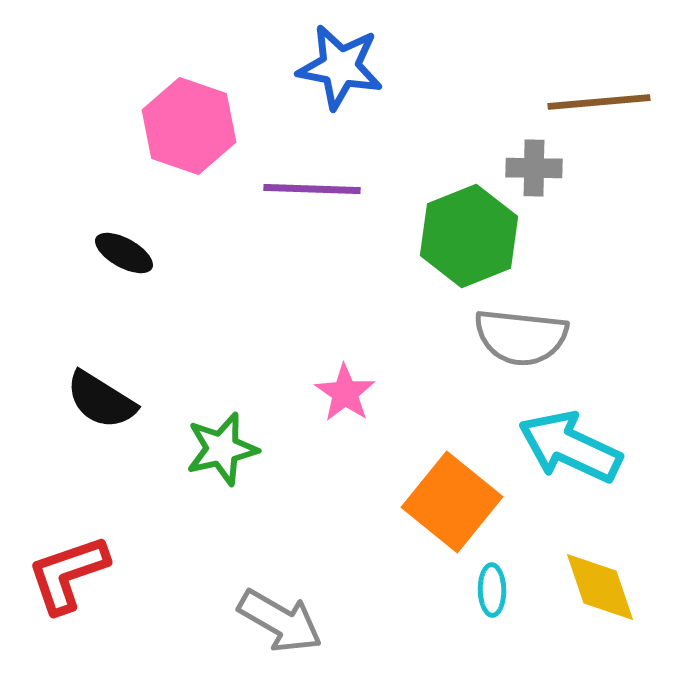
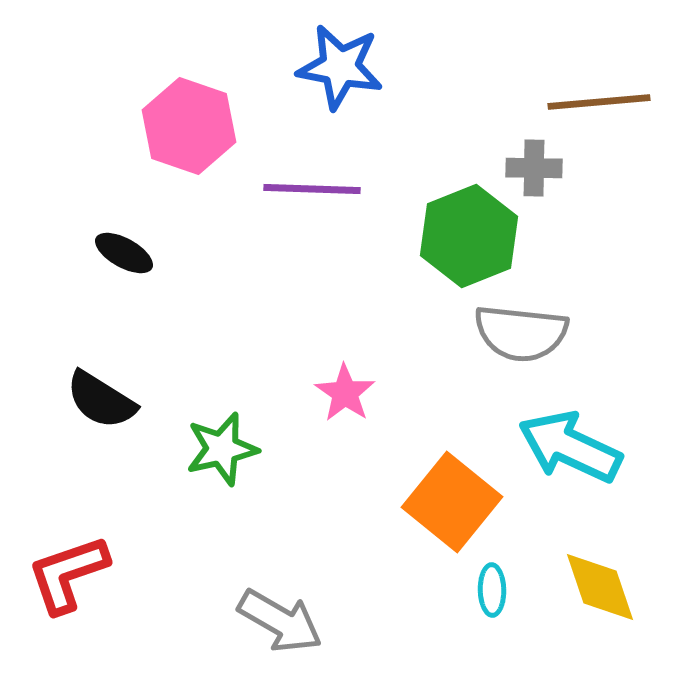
gray semicircle: moved 4 px up
